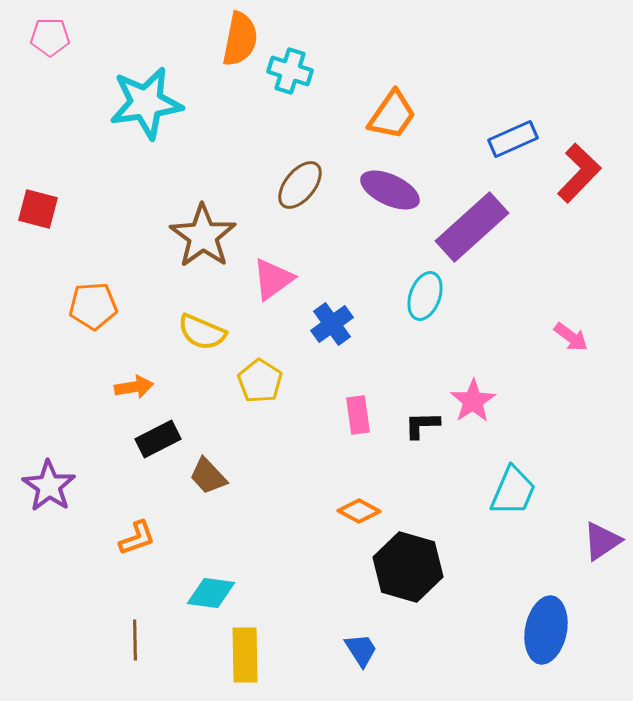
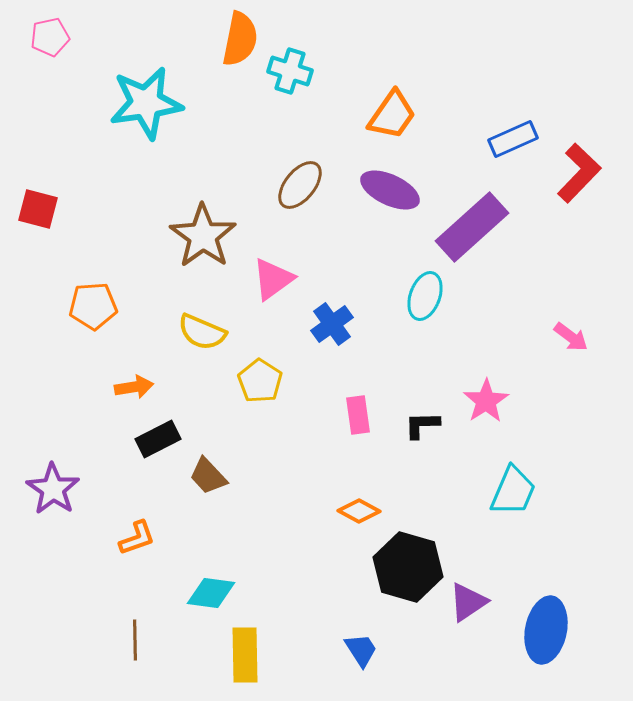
pink pentagon: rotated 12 degrees counterclockwise
pink star: moved 13 px right
purple star: moved 4 px right, 3 px down
purple triangle: moved 134 px left, 61 px down
